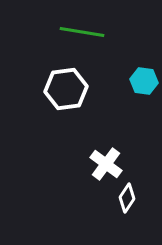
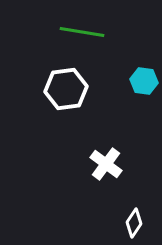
white diamond: moved 7 px right, 25 px down
